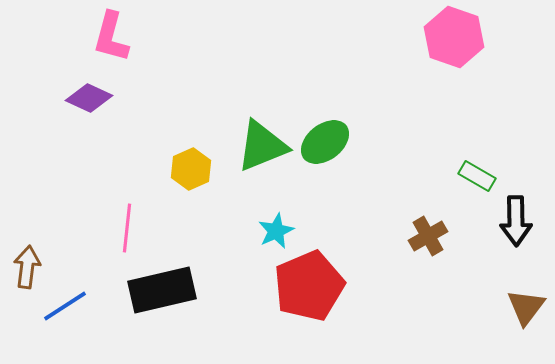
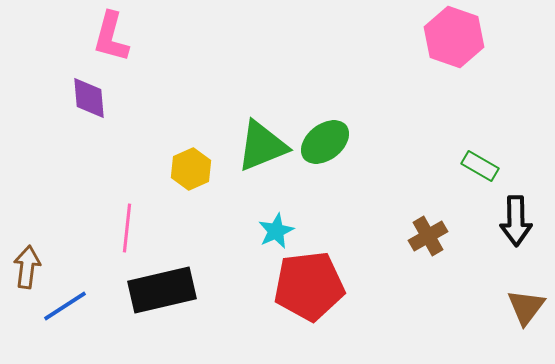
purple diamond: rotated 60 degrees clockwise
green rectangle: moved 3 px right, 10 px up
red pentagon: rotated 16 degrees clockwise
